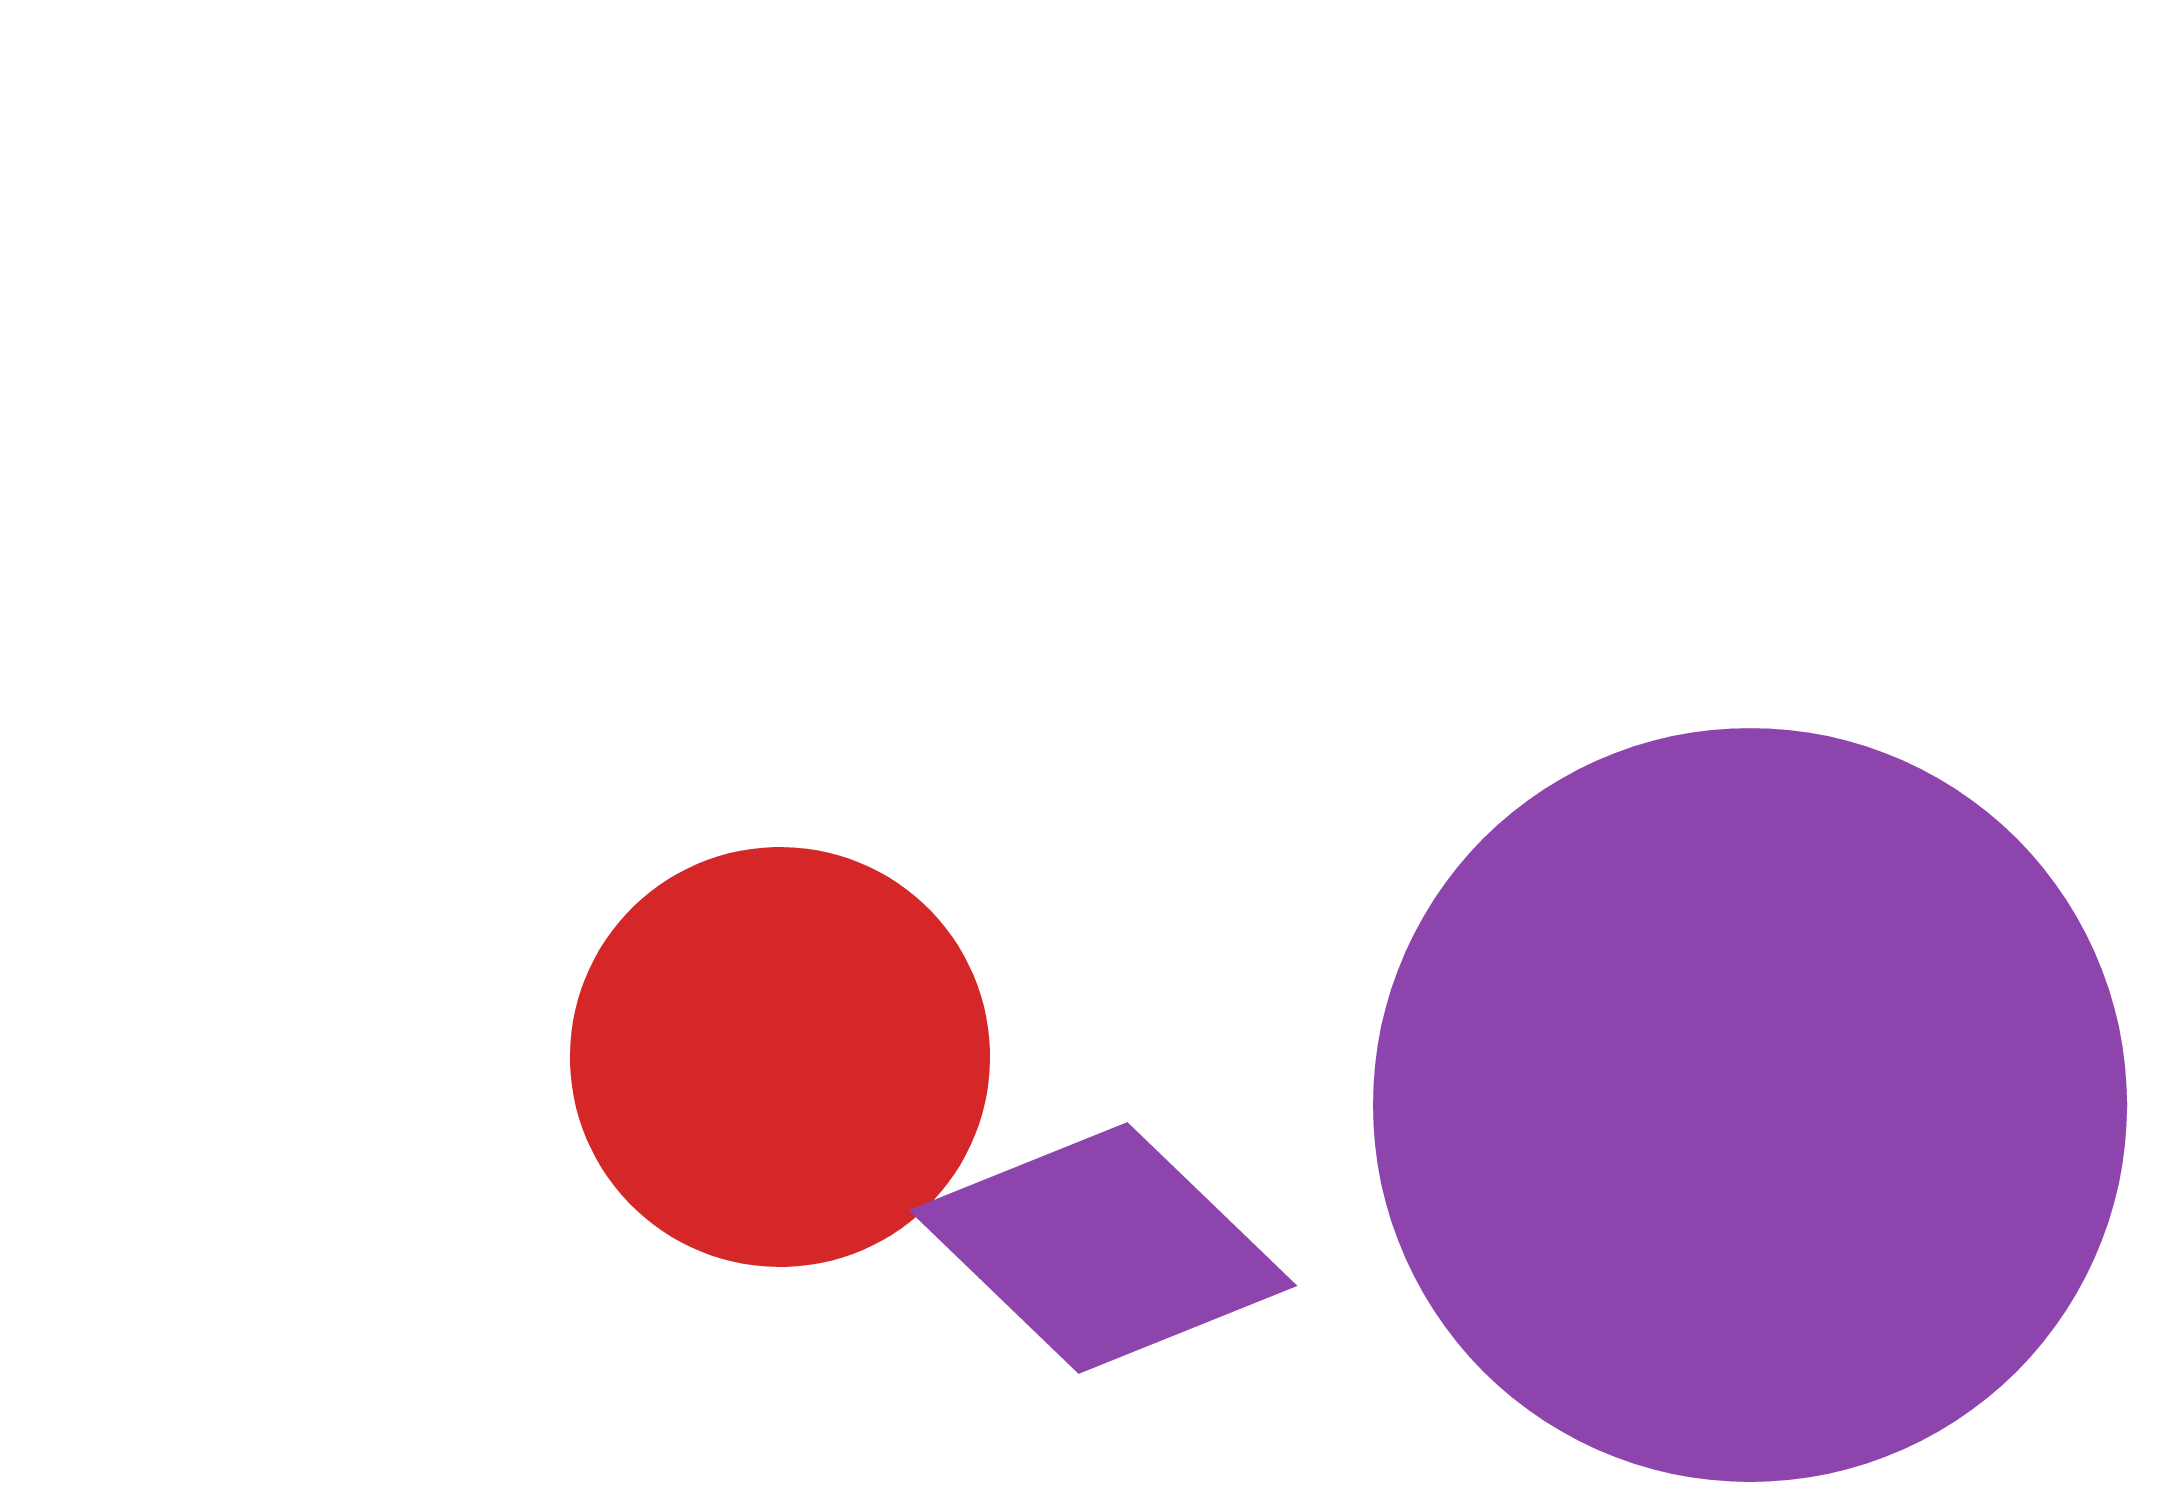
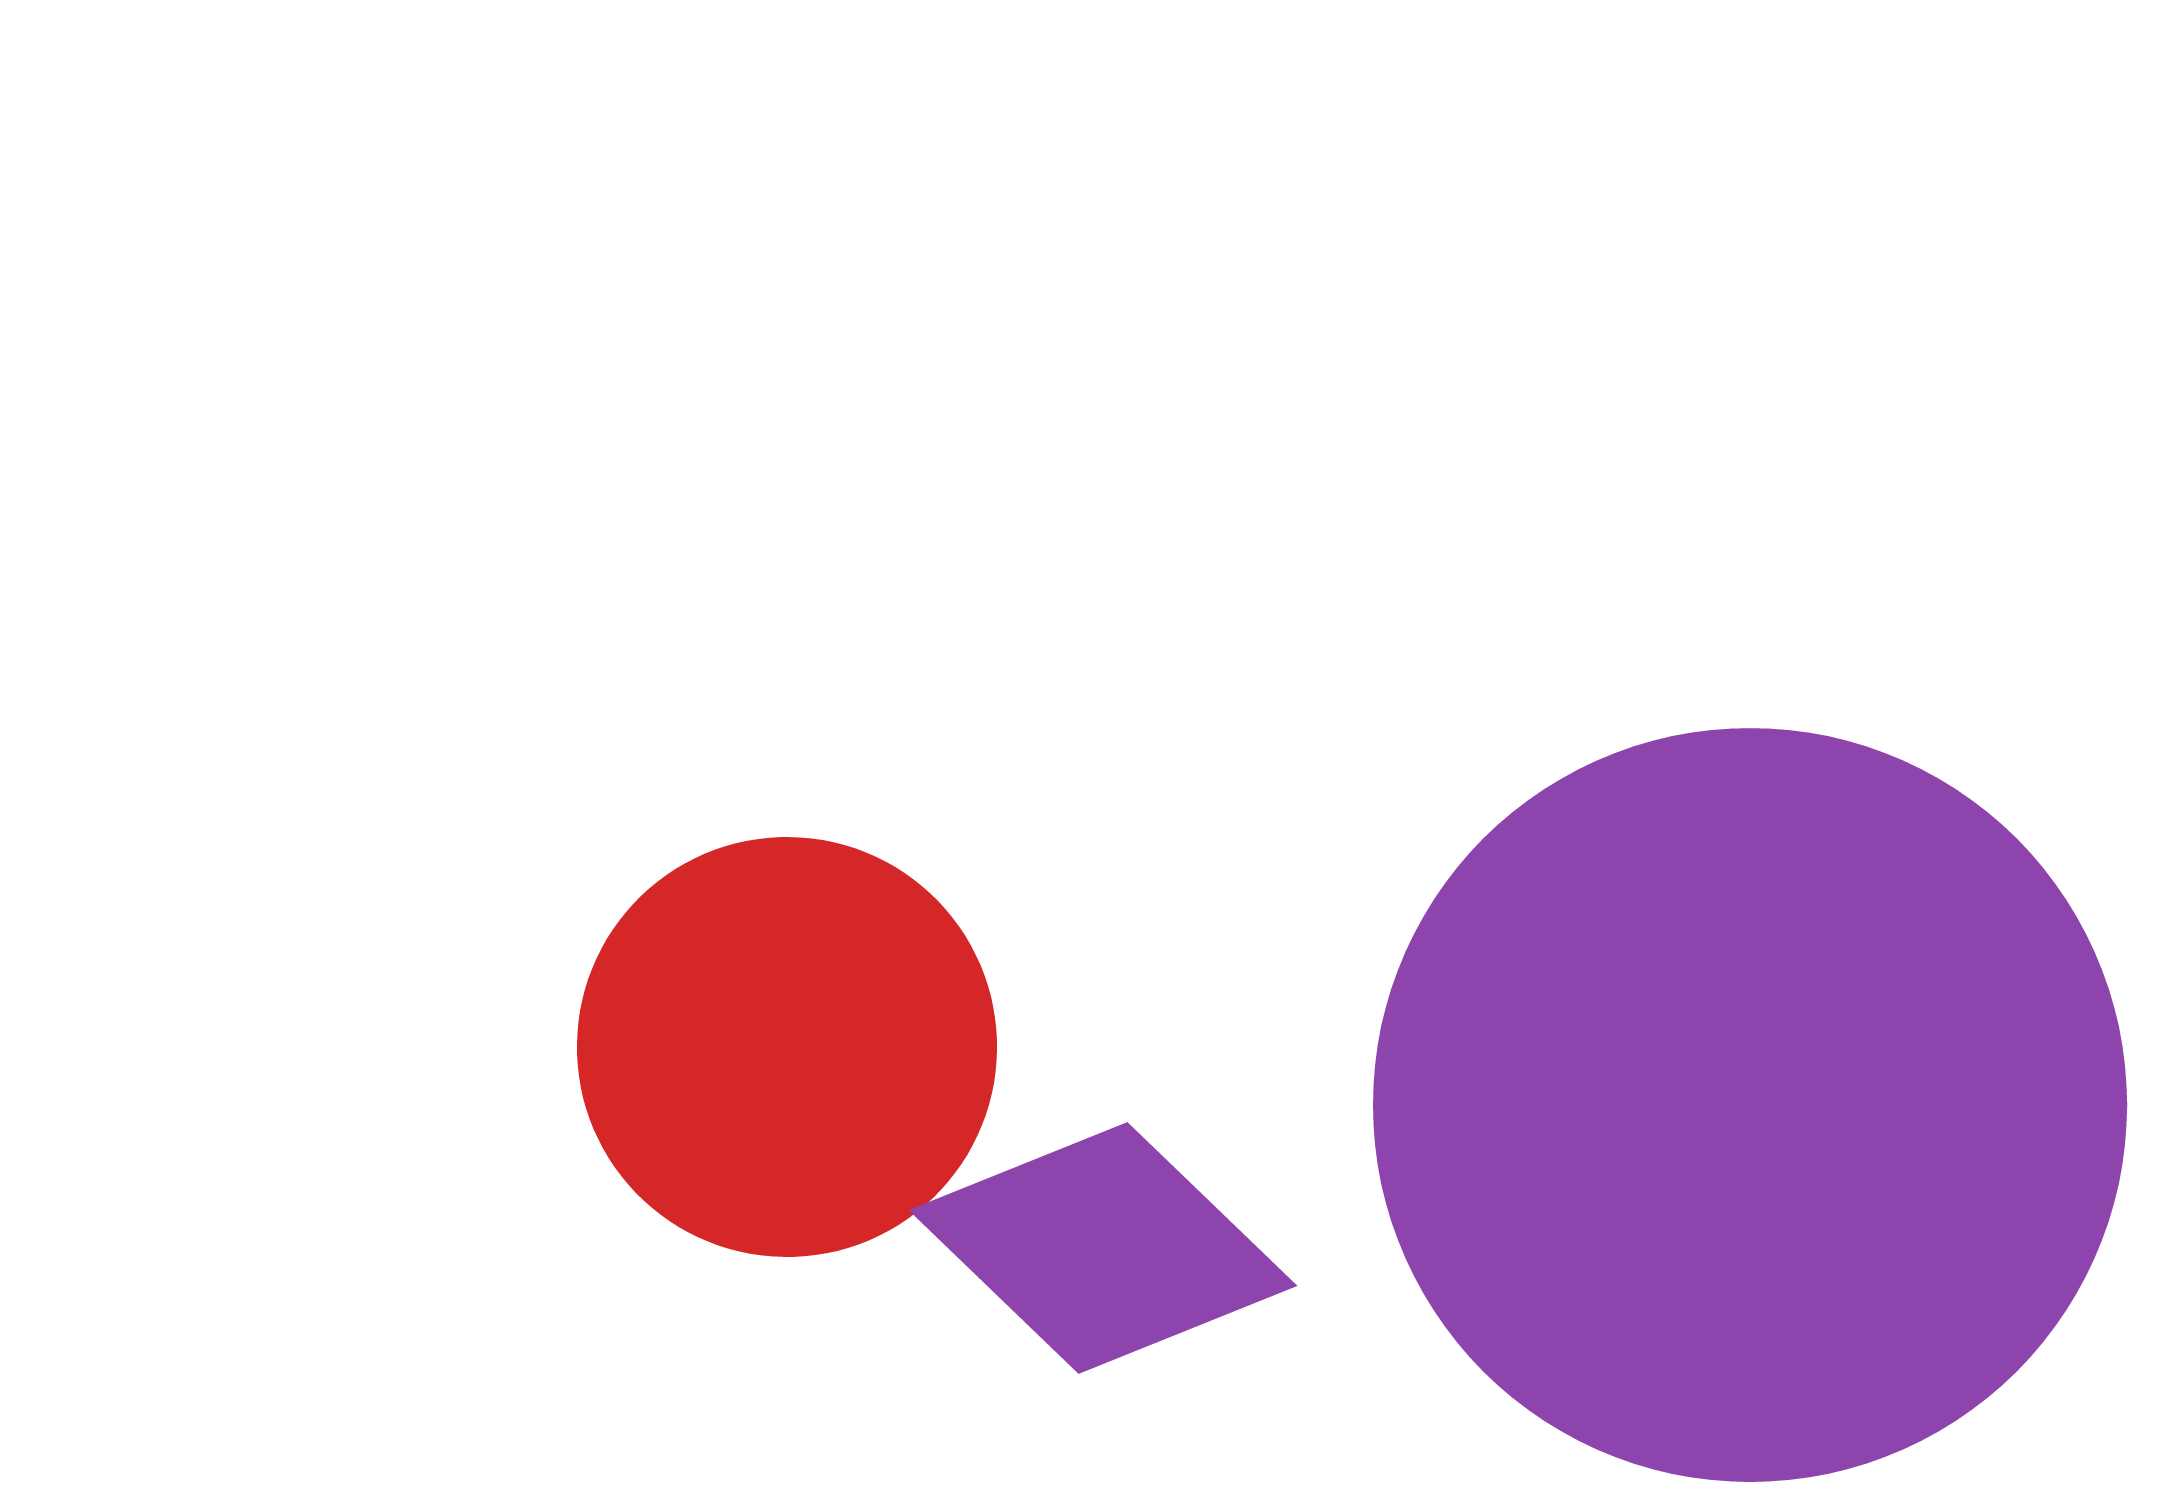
red circle: moved 7 px right, 10 px up
